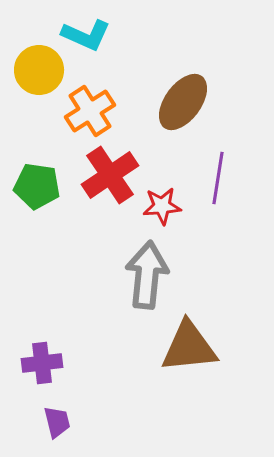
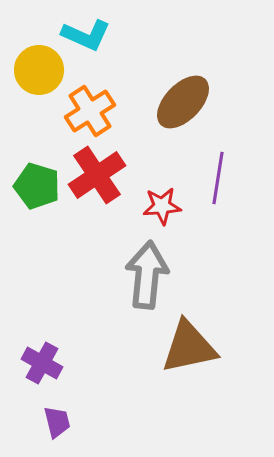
brown ellipse: rotated 8 degrees clockwise
red cross: moved 13 px left
green pentagon: rotated 9 degrees clockwise
brown triangle: rotated 6 degrees counterclockwise
purple cross: rotated 36 degrees clockwise
